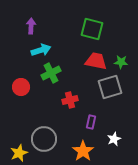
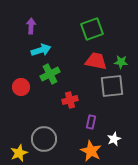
green square: rotated 35 degrees counterclockwise
green cross: moved 1 px left, 1 px down
gray square: moved 2 px right, 1 px up; rotated 10 degrees clockwise
orange star: moved 8 px right; rotated 10 degrees counterclockwise
